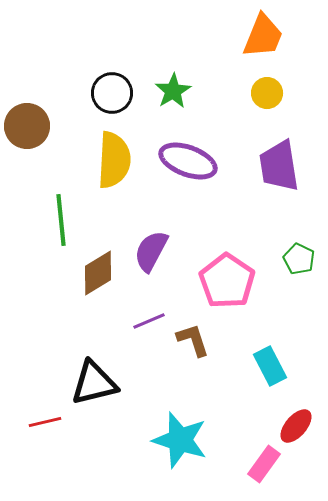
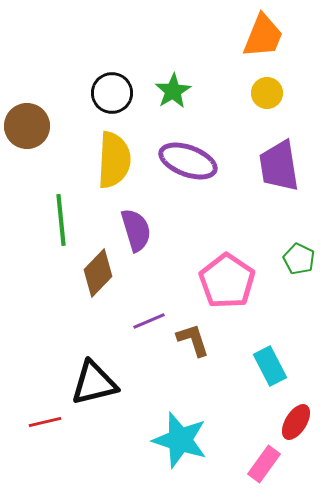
purple semicircle: moved 15 px left, 21 px up; rotated 135 degrees clockwise
brown diamond: rotated 15 degrees counterclockwise
red ellipse: moved 4 px up; rotated 9 degrees counterclockwise
